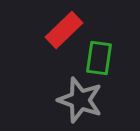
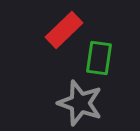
gray star: moved 3 px down
